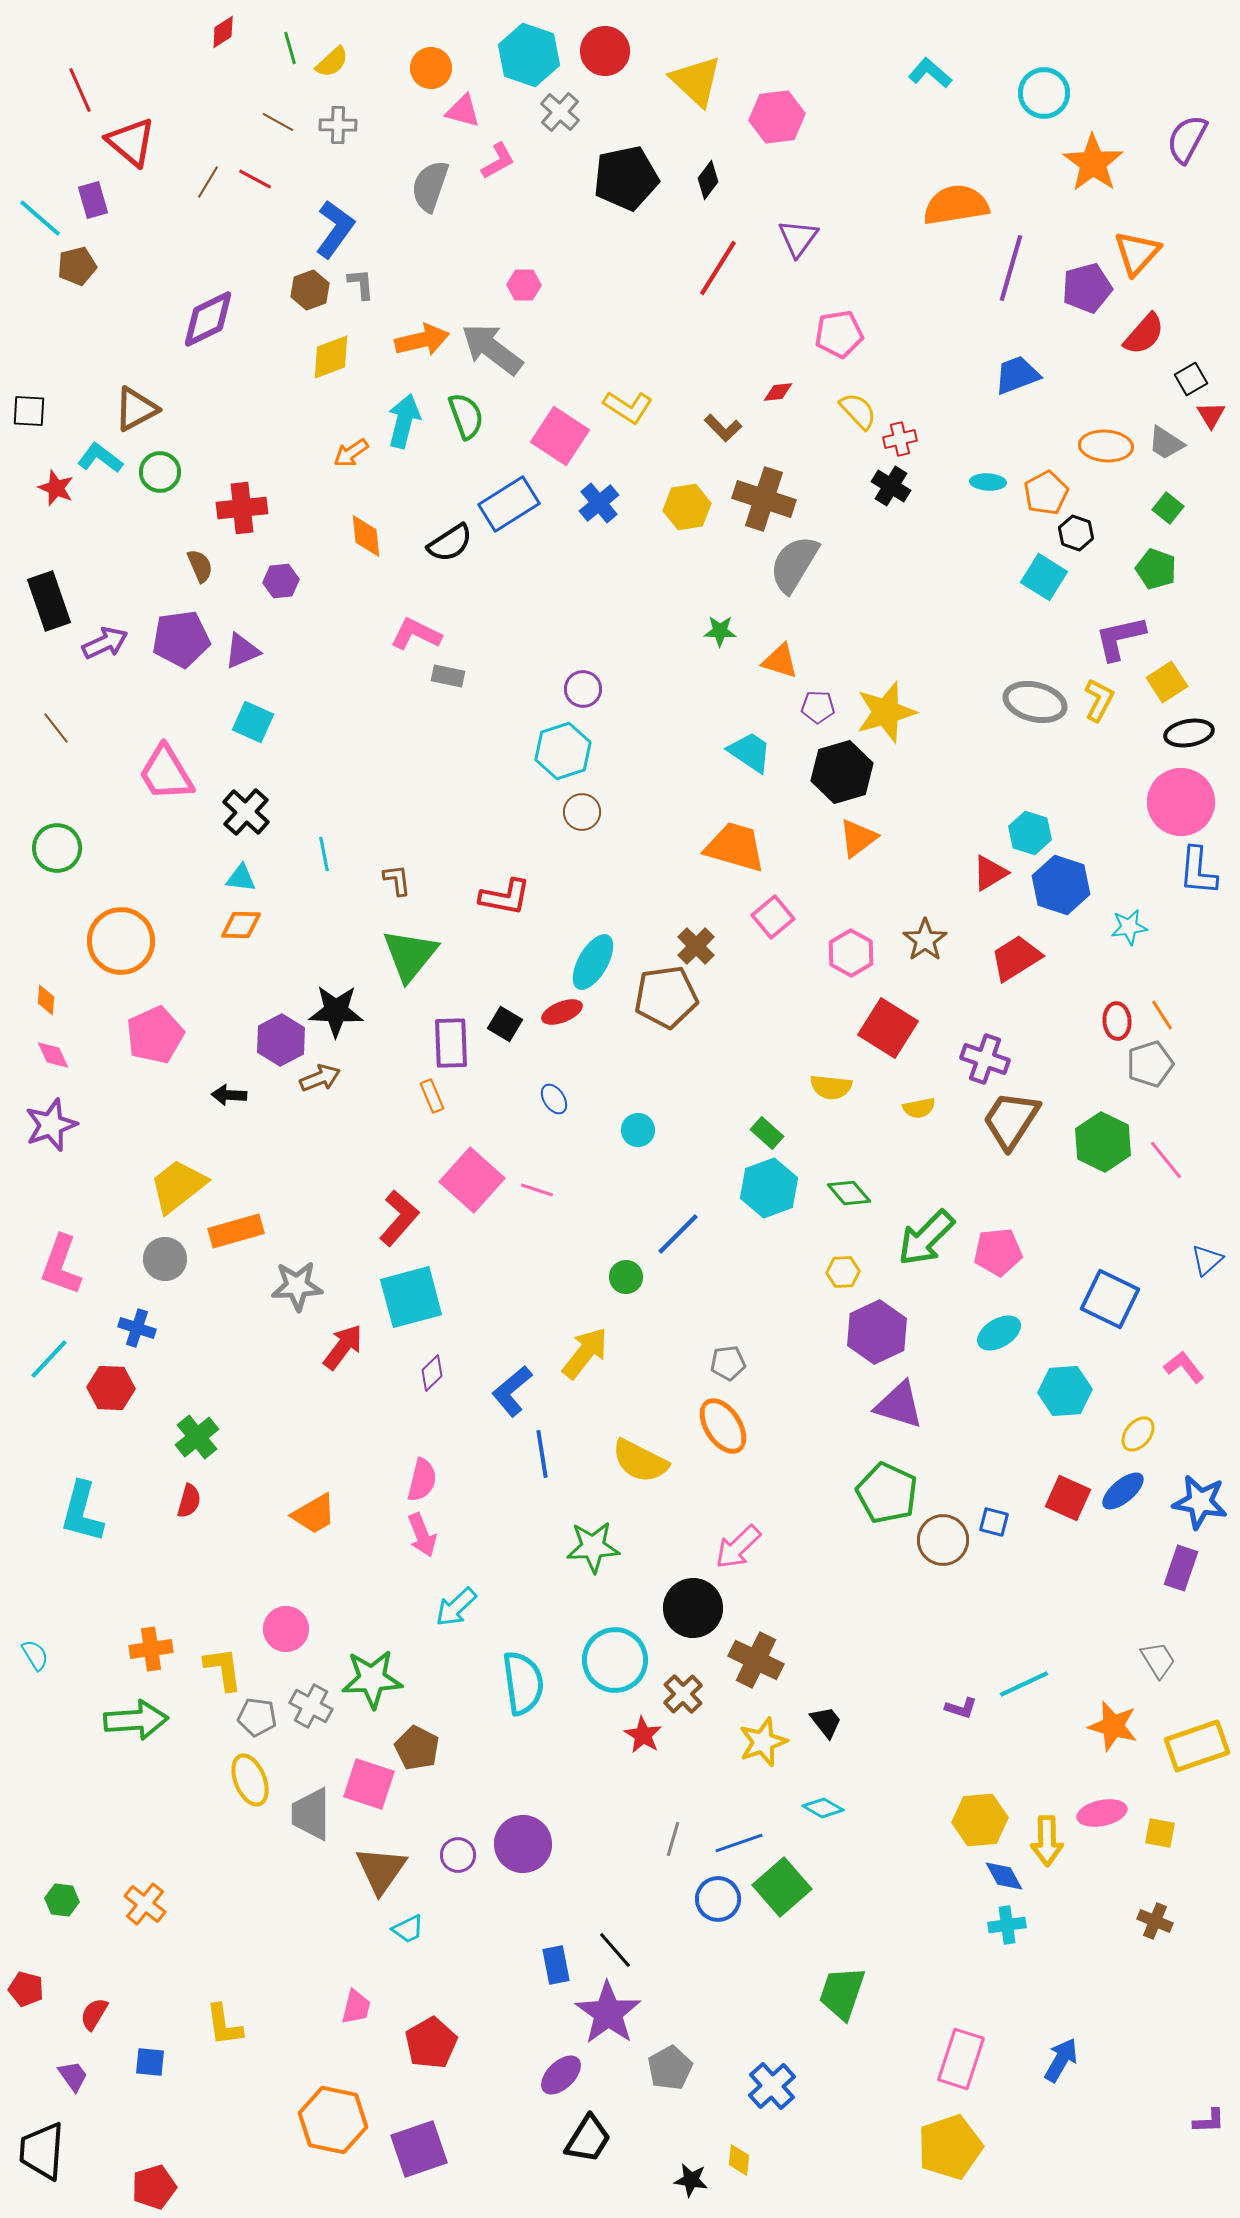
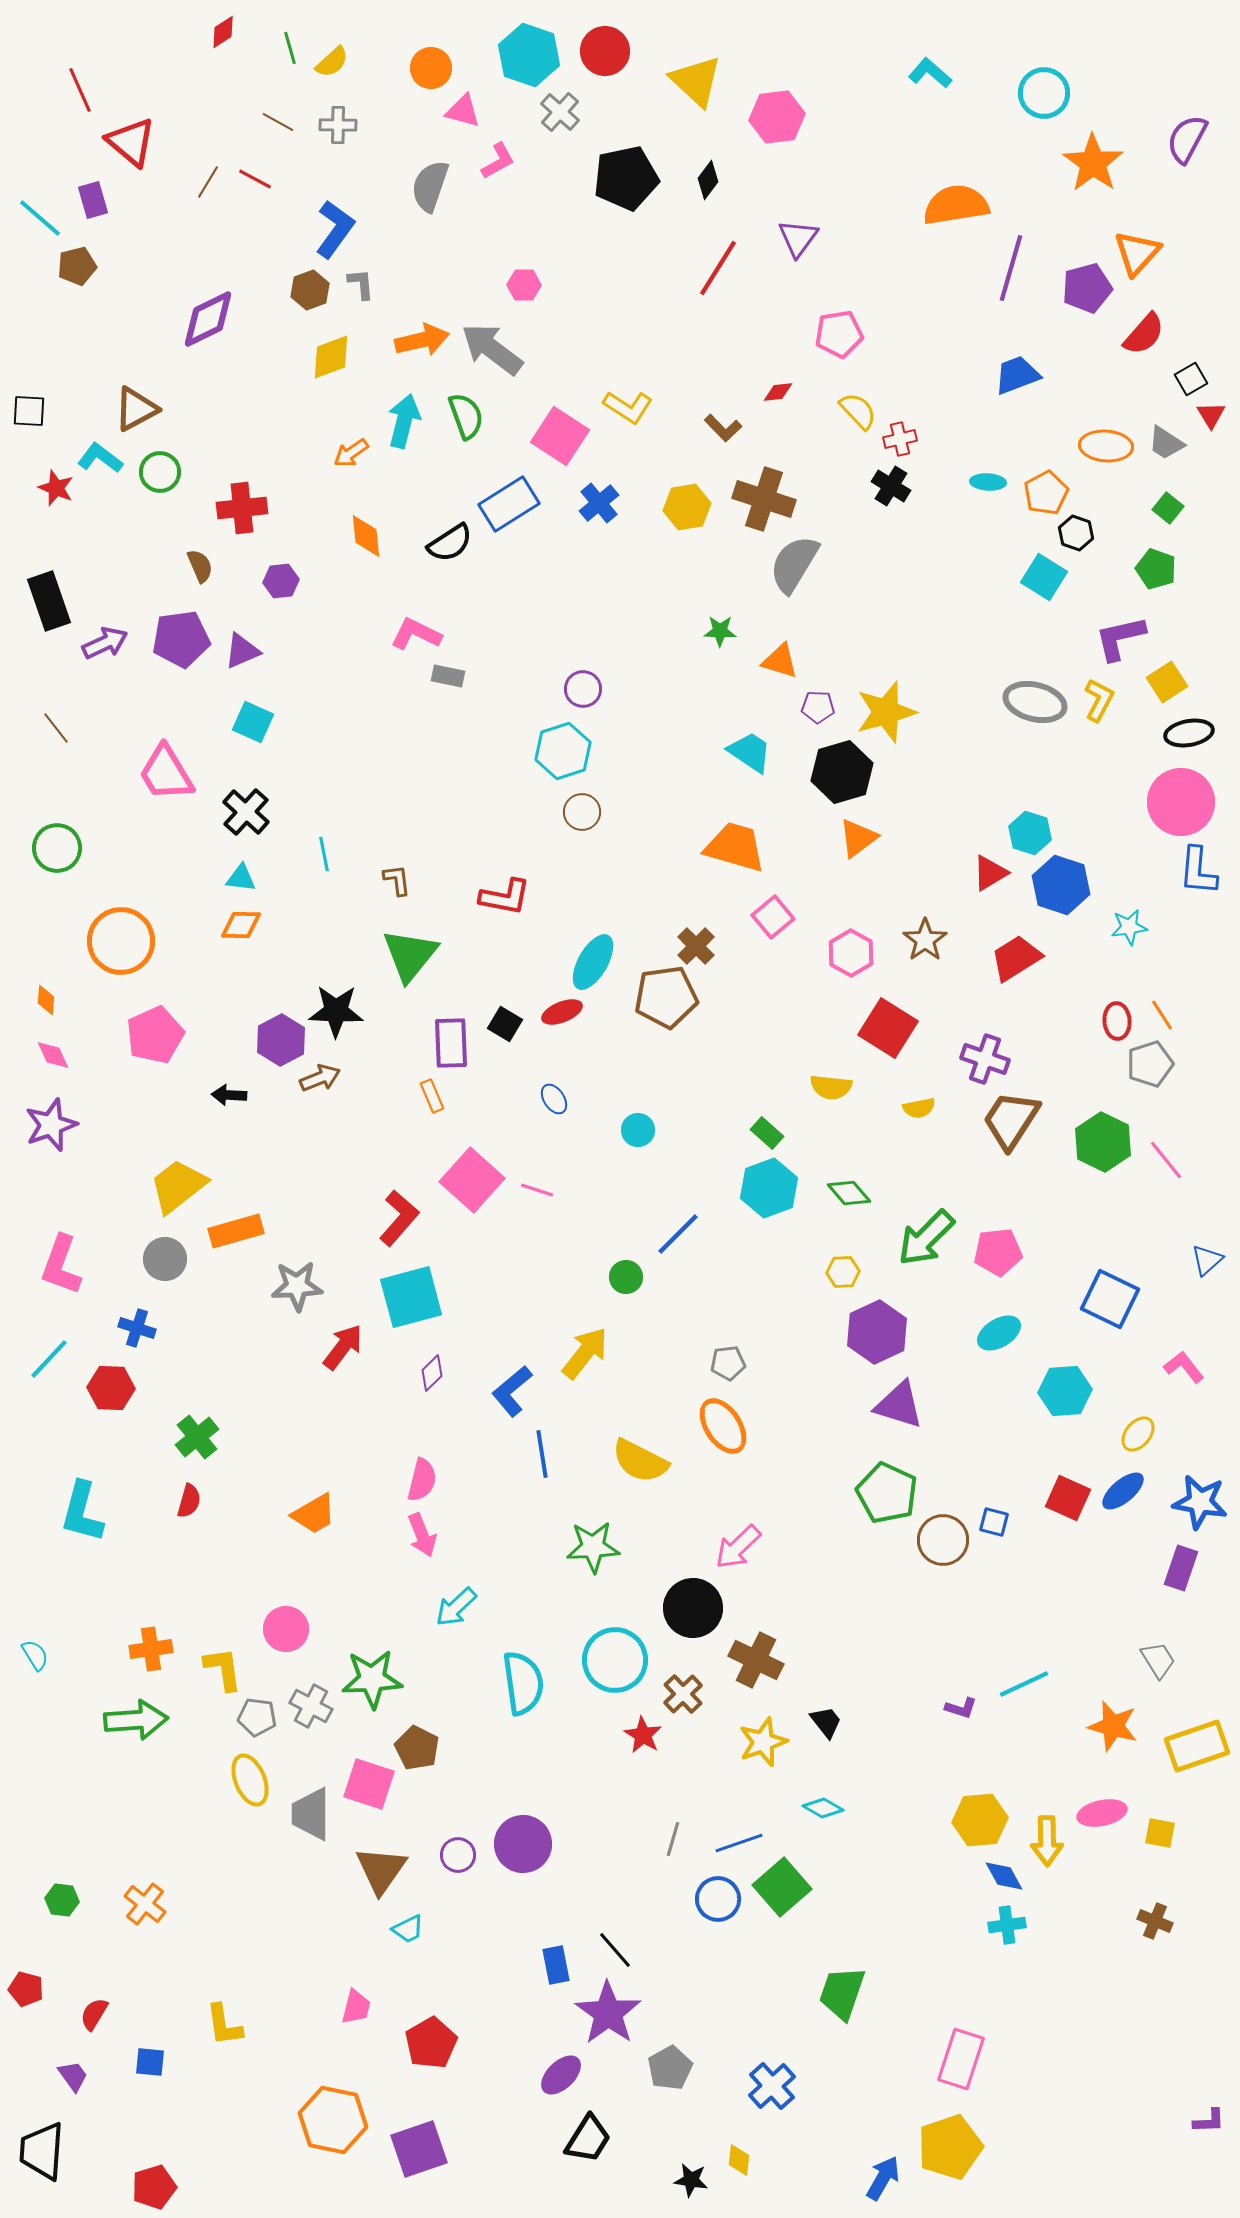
blue arrow at (1061, 2060): moved 178 px left, 118 px down
